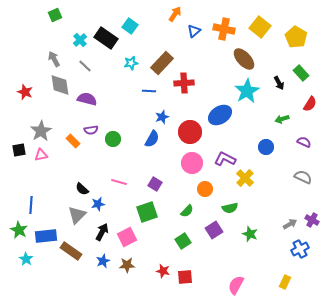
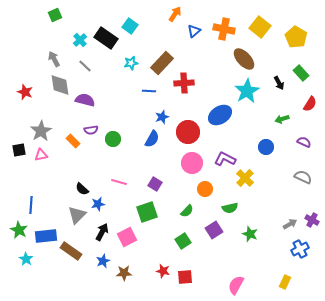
purple semicircle at (87, 99): moved 2 px left, 1 px down
red circle at (190, 132): moved 2 px left
brown star at (127, 265): moved 3 px left, 8 px down
